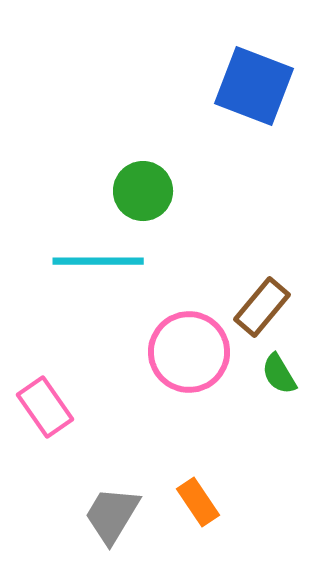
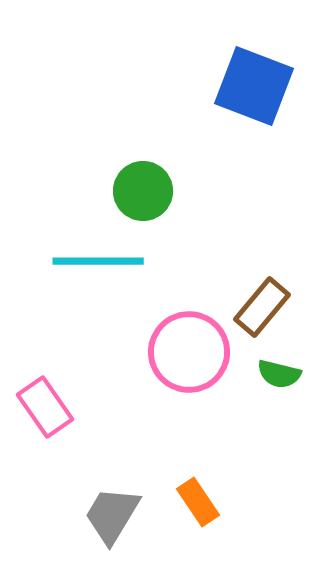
green semicircle: rotated 45 degrees counterclockwise
